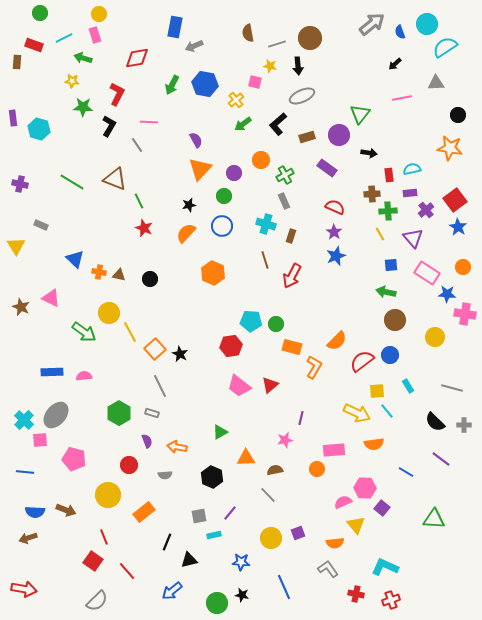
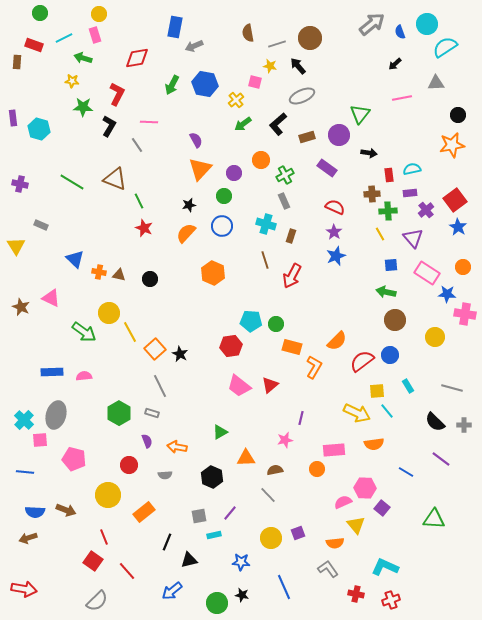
black arrow at (298, 66): rotated 144 degrees clockwise
orange star at (450, 148): moved 2 px right, 3 px up; rotated 20 degrees counterclockwise
gray ellipse at (56, 415): rotated 24 degrees counterclockwise
